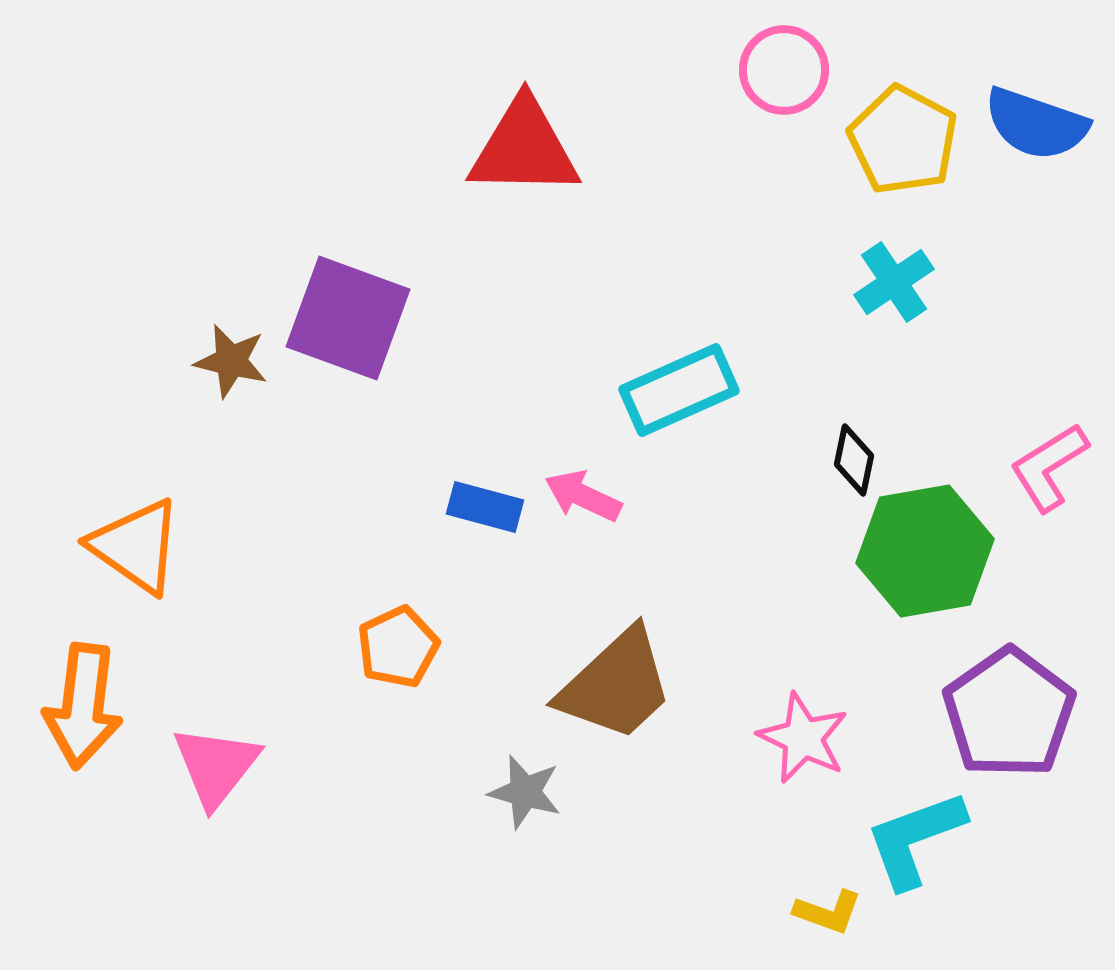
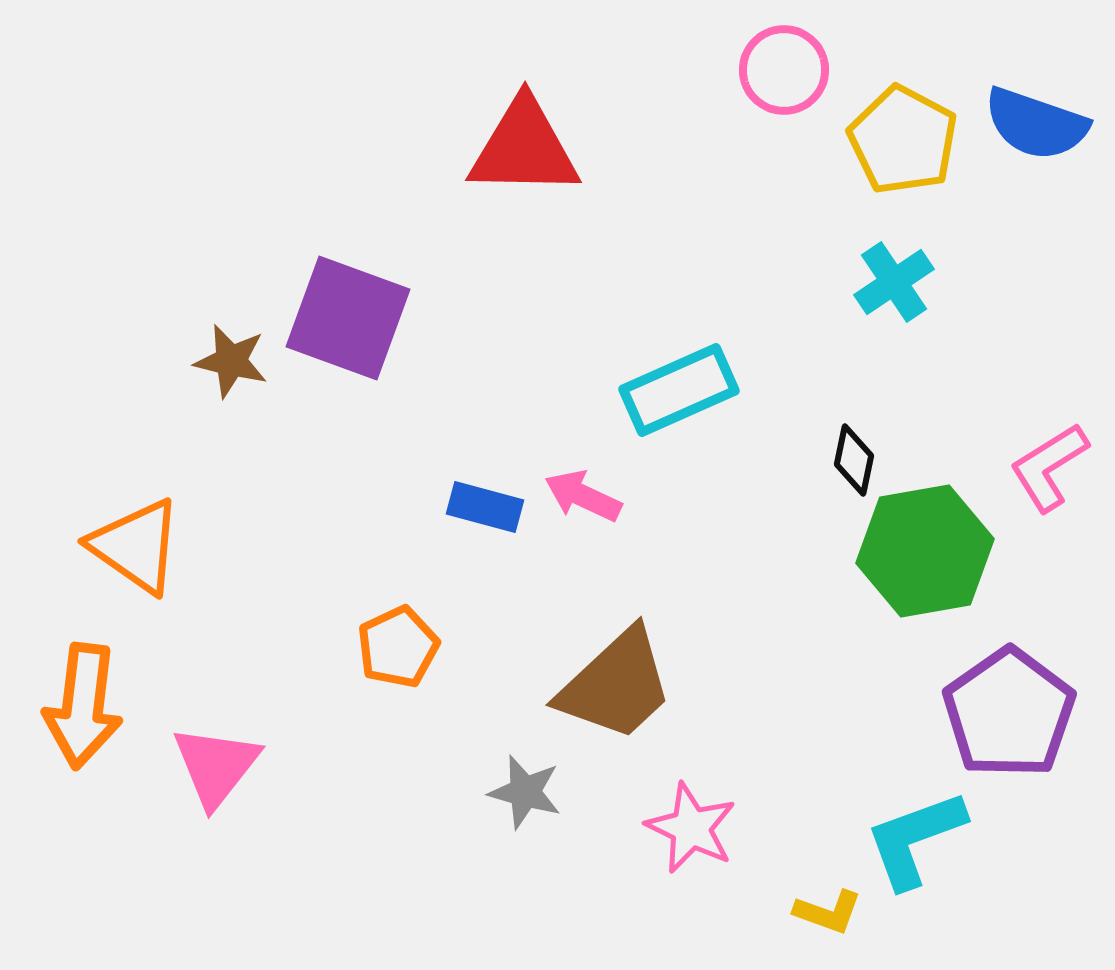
pink star: moved 112 px left, 90 px down
